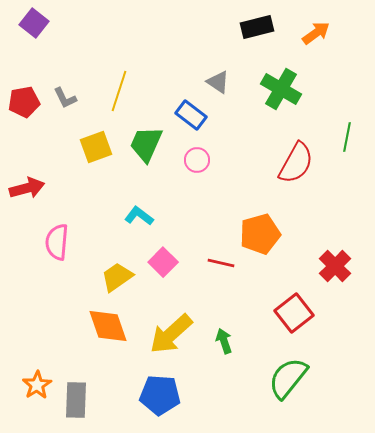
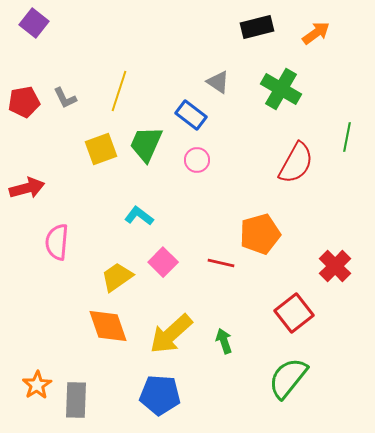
yellow square: moved 5 px right, 2 px down
